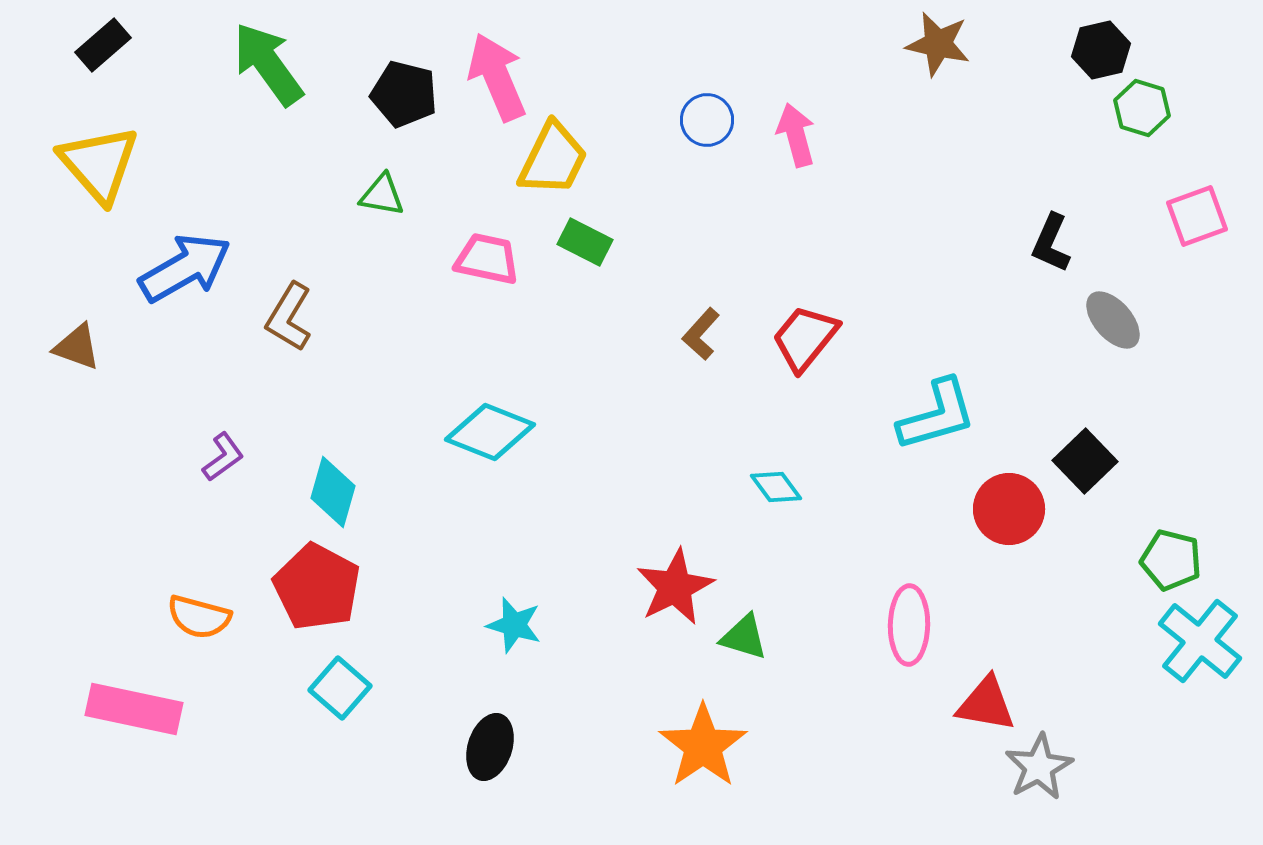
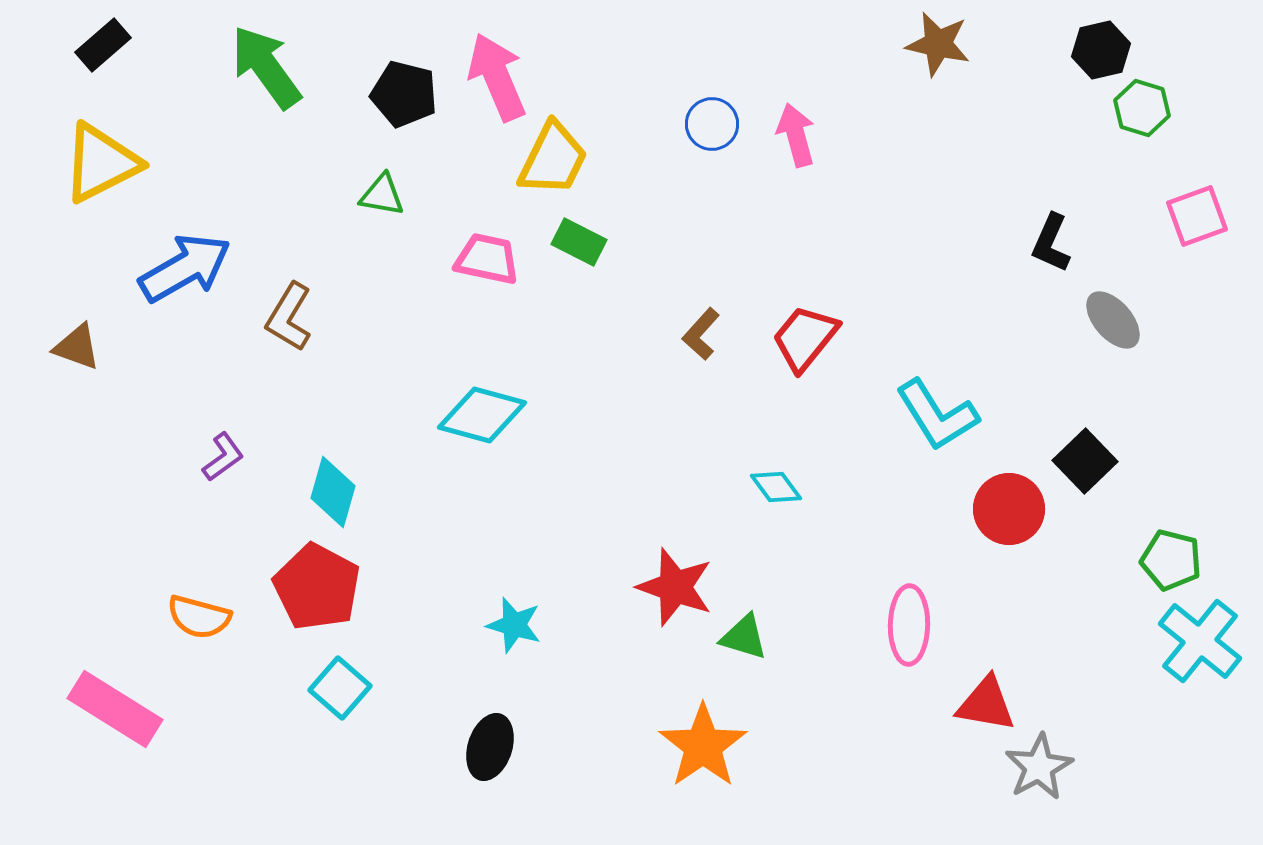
green arrow at (268, 64): moved 2 px left, 3 px down
blue circle at (707, 120): moved 5 px right, 4 px down
yellow triangle at (99, 164): moved 2 px right, 1 px up; rotated 44 degrees clockwise
green rectangle at (585, 242): moved 6 px left
cyan L-shape at (937, 415): rotated 74 degrees clockwise
cyan diamond at (490, 432): moved 8 px left, 17 px up; rotated 6 degrees counterclockwise
red star at (675, 587): rotated 26 degrees counterclockwise
pink rectangle at (134, 709): moved 19 px left; rotated 20 degrees clockwise
